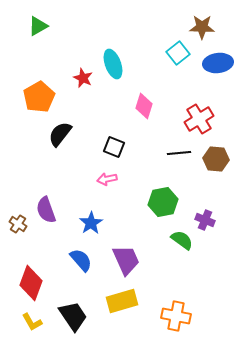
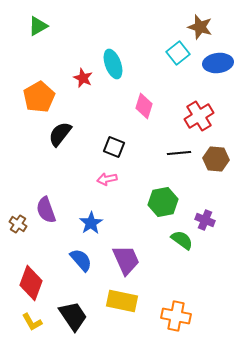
brown star: moved 2 px left; rotated 15 degrees clockwise
red cross: moved 3 px up
yellow rectangle: rotated 28 degrees clockwise
